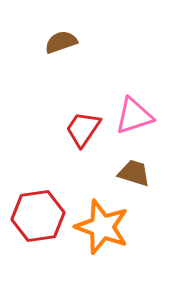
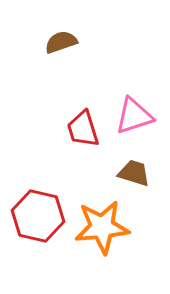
red trapezoid: rotated 51 degrees counterclockwise
red hexagon: rotated 21 degrees clockwise
orange star: rotated 26 degrees counterclockwise
